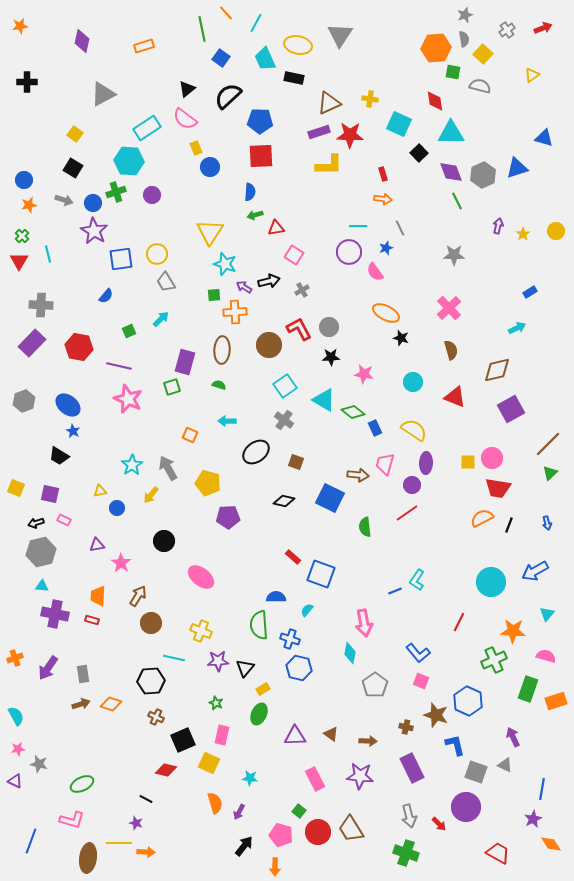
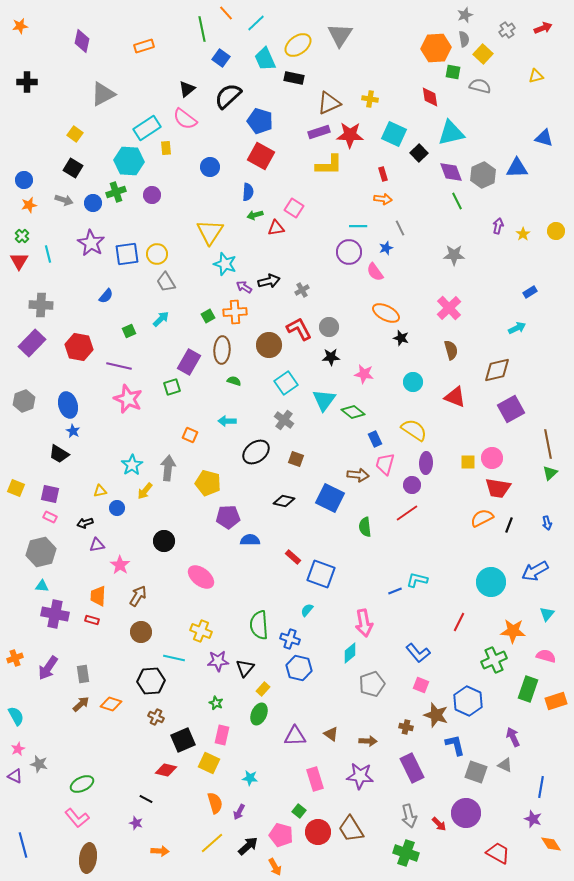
cyan line at (256, 23): rotated 18 degrees clockwise
yellow ellipse at (298, 45): rotated 48 degrees counterclockwise
yellow triangle at (532, 75): moved 4 px right, 1 px down; rotated 21 degrees clockwise
red diamond at (435, 101): moved 5 px left, 4 px up
blue pentagon at (260, 121): rotated 15 degrees clockwise
cyan square at (399, 124): moved 5 px left, 10 px down
cyan triangle at (451, 133): rotated 12 degrees counterclockwise
yellow rectangle at (196, 148): moved 30 px left; rotated 16 degrees clockwise
red square at (261, 156): rotated 32 degrees clockwise
blue triangle at (517, 168): rotated 15 degrees clockwise
blue semicircle at (250, 192): moved 2 px left
purple star at (94, 231): moved 3 px left, 12 px down
pink square at (294, 255): moved 47 px up
blue square at (121, 259): moved 6 px right, 5 px up
green square at (214, 295): moved 6 px left, 21 px down; rotated 24 degrees counterclockwise
purple rectangle at (185, 362): moved 4 px right; rotated 15 degrees clockwise
green semicircle at (219, 385): moved 15 px right, 4 px up
cyan square at (285, 386): moved 1 px right, 3 px up
cyan triangle at (324, 400): rotated 35 degrees clockwise
blue ellipse at (68, 405): rotated 35 degrees clockwise
blue rectangle at (375, 428): moved 11 px down
brown line at (548, 444): rotated 56 degrees counterclockwise
black trapezoid at (59, 456): moved 2 px up
brown square at (296, 462): moved 3 px up
gray arrow at (168, 468): rotated 35 degrees clockwise
yellow arrow at (151, 495): moved 6 px left, 4 px up
pink rectangle at (64, 520): moved 14 px left, 3 px up
black arrow at (36, 523): moved 49 px right
pink star at (121, 563): moved 1 px left, 2 px down
cyan L-shape at (417, 580): rotated 70 degrees clockwise
blue semicircle at (276, 597): moved 26 px left, 57 px up
brown circle at (151, 623): moved 10 px left, 9 px down
cyan diamond at (350, 653): rotated 40 degrees clockwise
pink square at (421, 681): moved 4 px down
gray pentagon at (375, 685): moved 3 px left, 1 px up; rotated 15 degrees clockwise
yellow rectangle at (263, 689): rotated 16 degrees counterclockwise
brown arrow at (81, 704): rotated 24 degrees counterclockwise
pink star at (18, 749): rotated 16 degrees counterclockwise
pink rectangle at (315, 779): rotated 10 degrees clockwise
purple triangle at (15, 781): moved 5 px up
blue line at (542, 789): moved 1 px left, 2 px up
purple circle at (466, 807): moved 6 px down
purple star at (533, 819): rotated 24 degrees counterclockwise
pink L-shape at (72, 820): moved 5 px right, 2 px up; rotated 35 degrees clockwise
blue line at (31, 841): moved 8 px left, 4 px down; rotated 35 degrees counterclockwise
yellow line at (119, 843): moved 93 px right; rotated 40 degrees counterclockwise
black arrow at (244, 846): moved 4 px right; rotated 10 degrees clockwise
orange arrow at (146, 852): moved 14 px right, 1 px up
orange arrow at (275, 867): rotated 30 degrees counterclockwise
